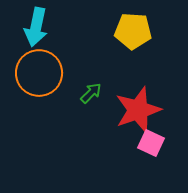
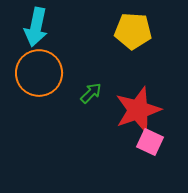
pink square: moved 1 px left, 1 px up
